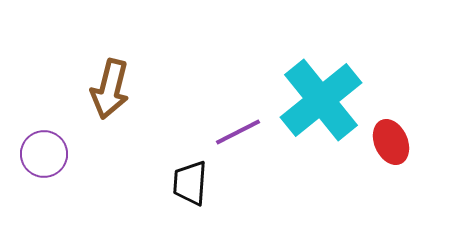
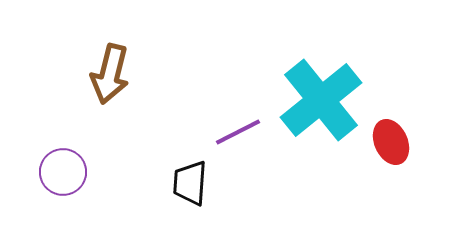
brown arrow: moved 15 px up
purple circle: moved 19 px right, 18 px down
